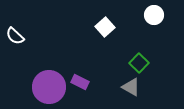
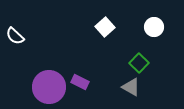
white circle: moved 12 px down
